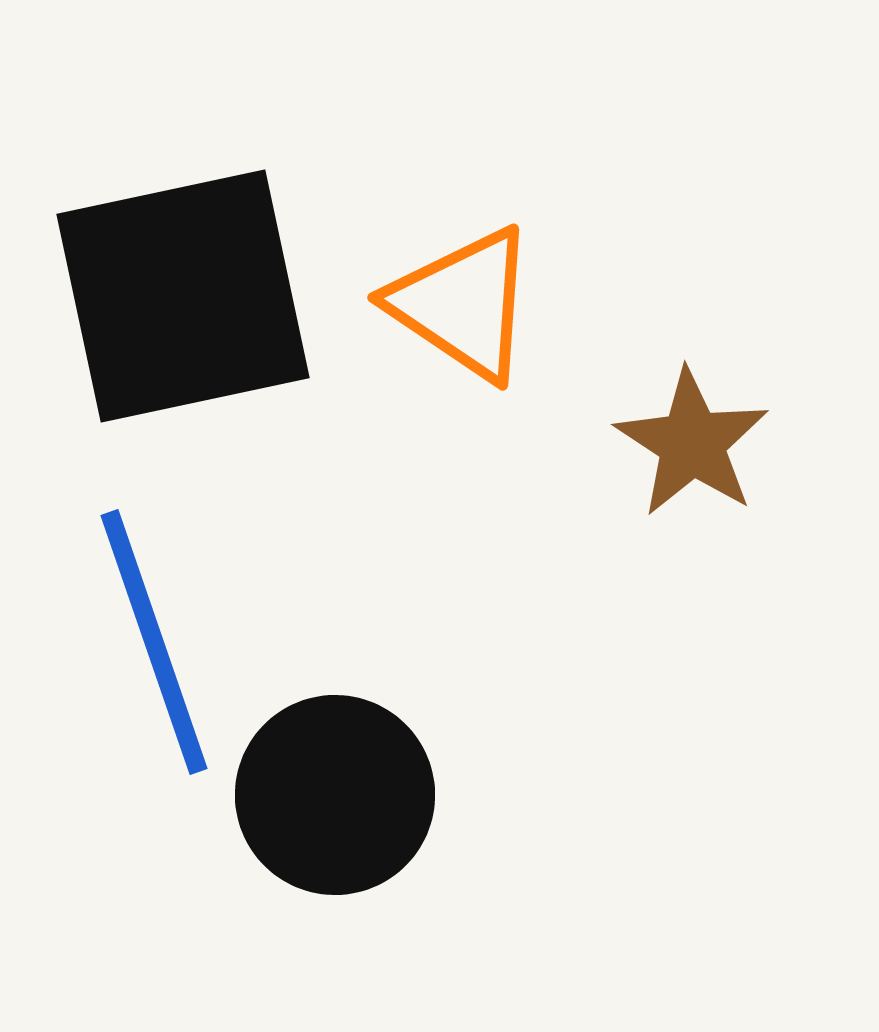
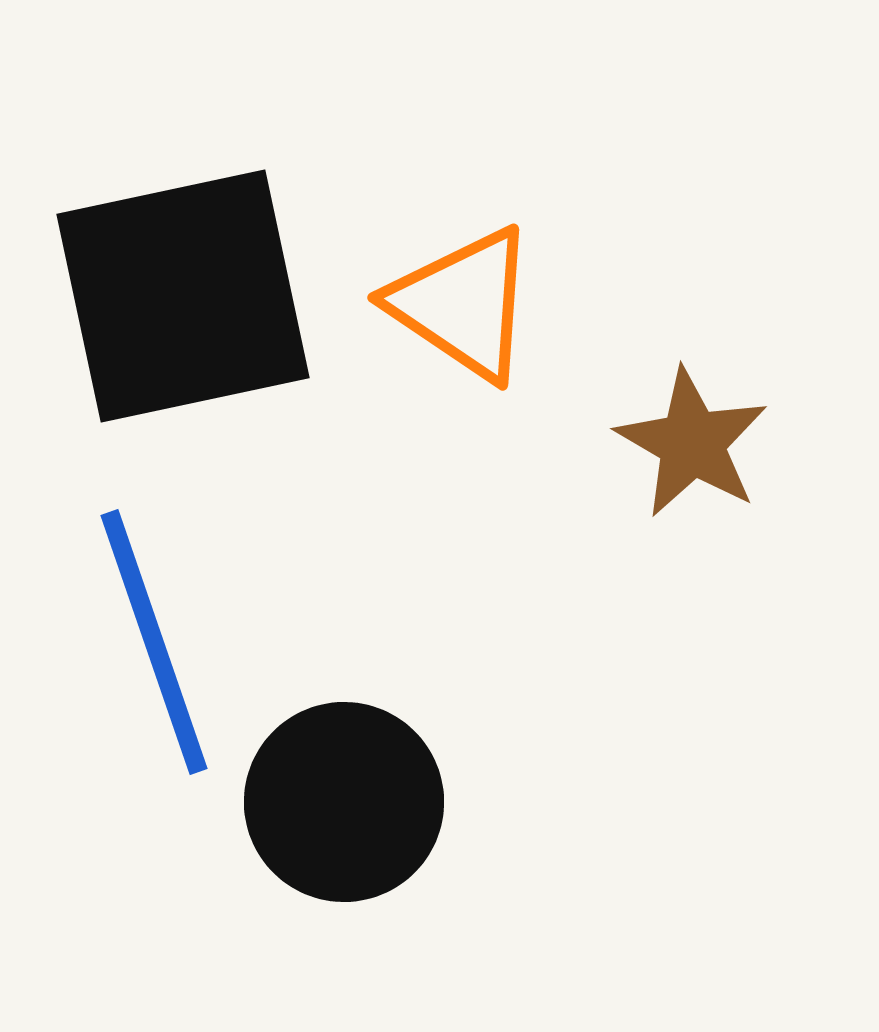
brown star: rotated 3 degrees counterclockwise
black circle: moved 9 px right, 7 px down
